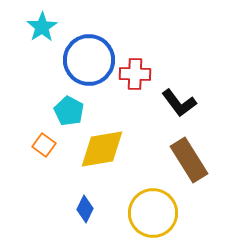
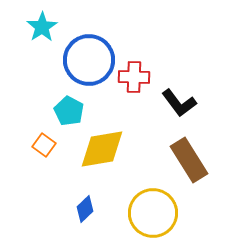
red cross: moved 1 px left, 3 px down
blue diamond: rotated 20 degrees clockwise
